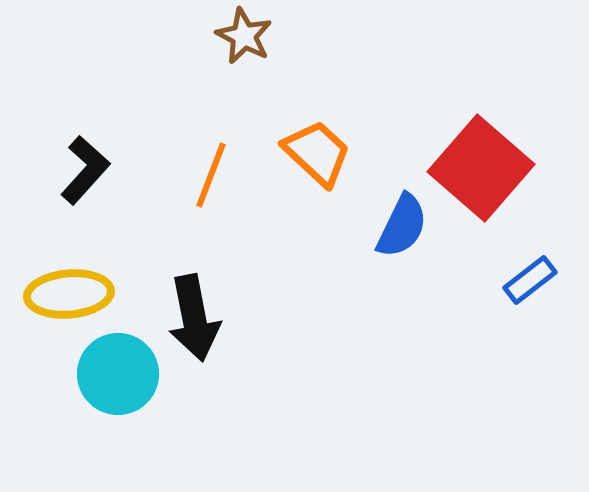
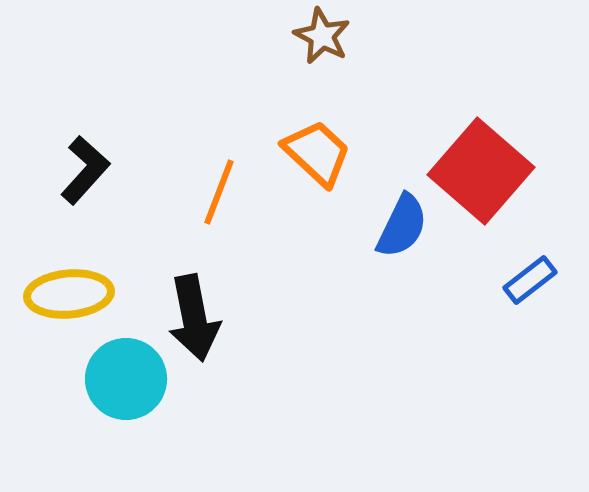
brown star: moved 78 px right
red square: moved 3 px down
orange line: moved 8 px right, 17 px down
cyan circle: moved 8 px right, 5 px down
